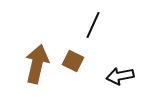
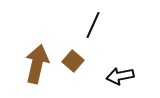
brown square: rotated 15 degrees clockwise
